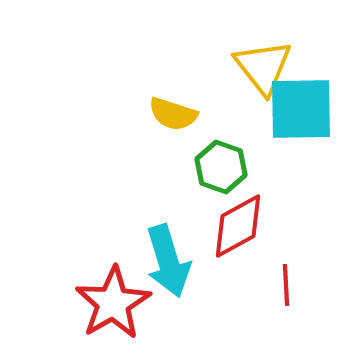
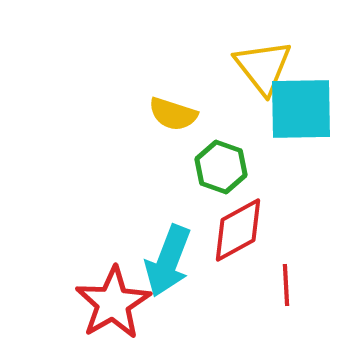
red diamond: moved 4 px down
cyan arrow: rotated 38 degrees clockwise
